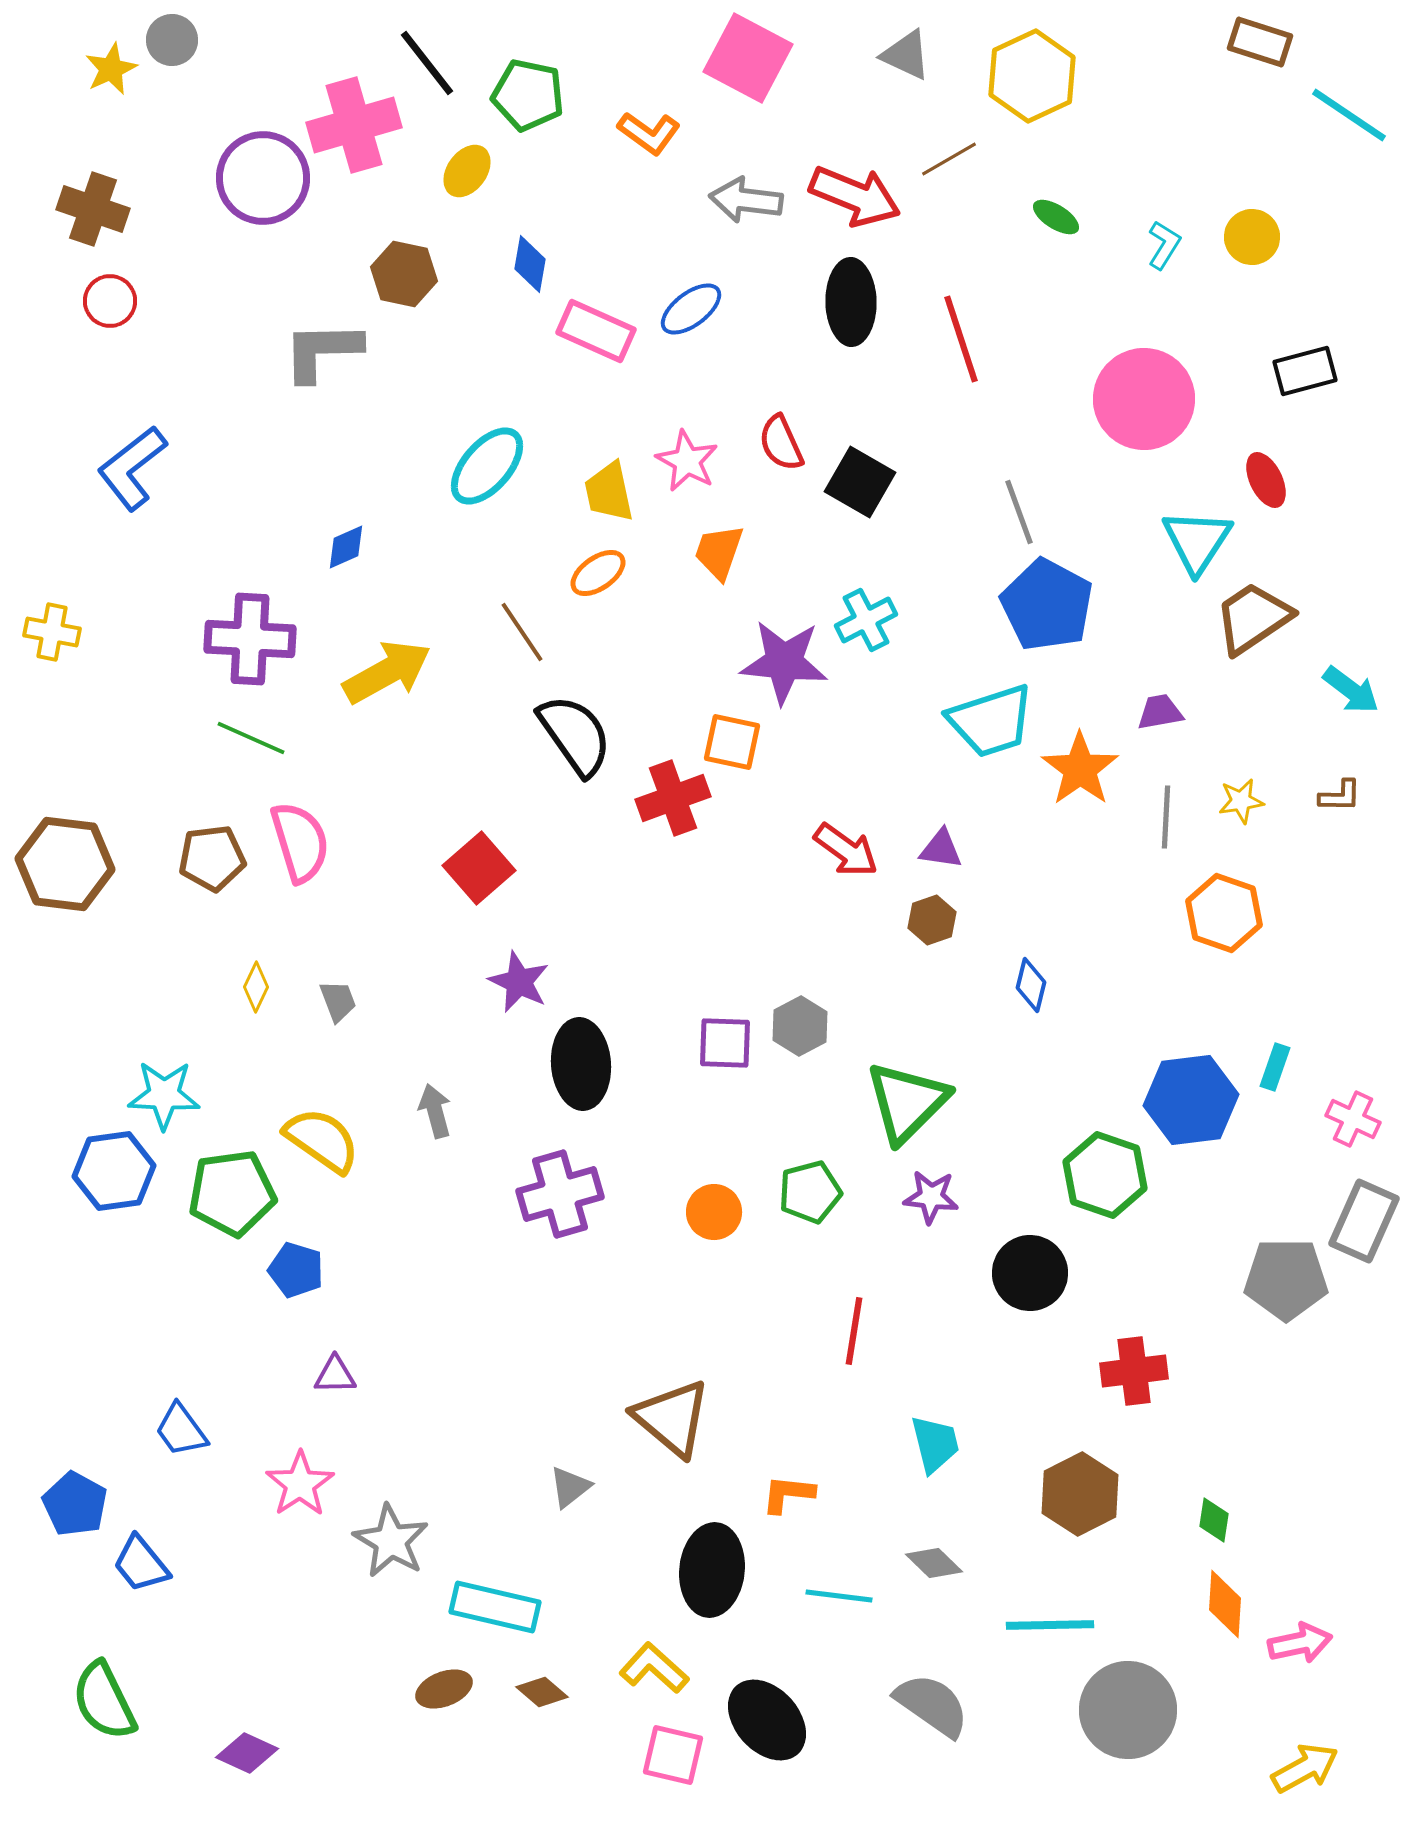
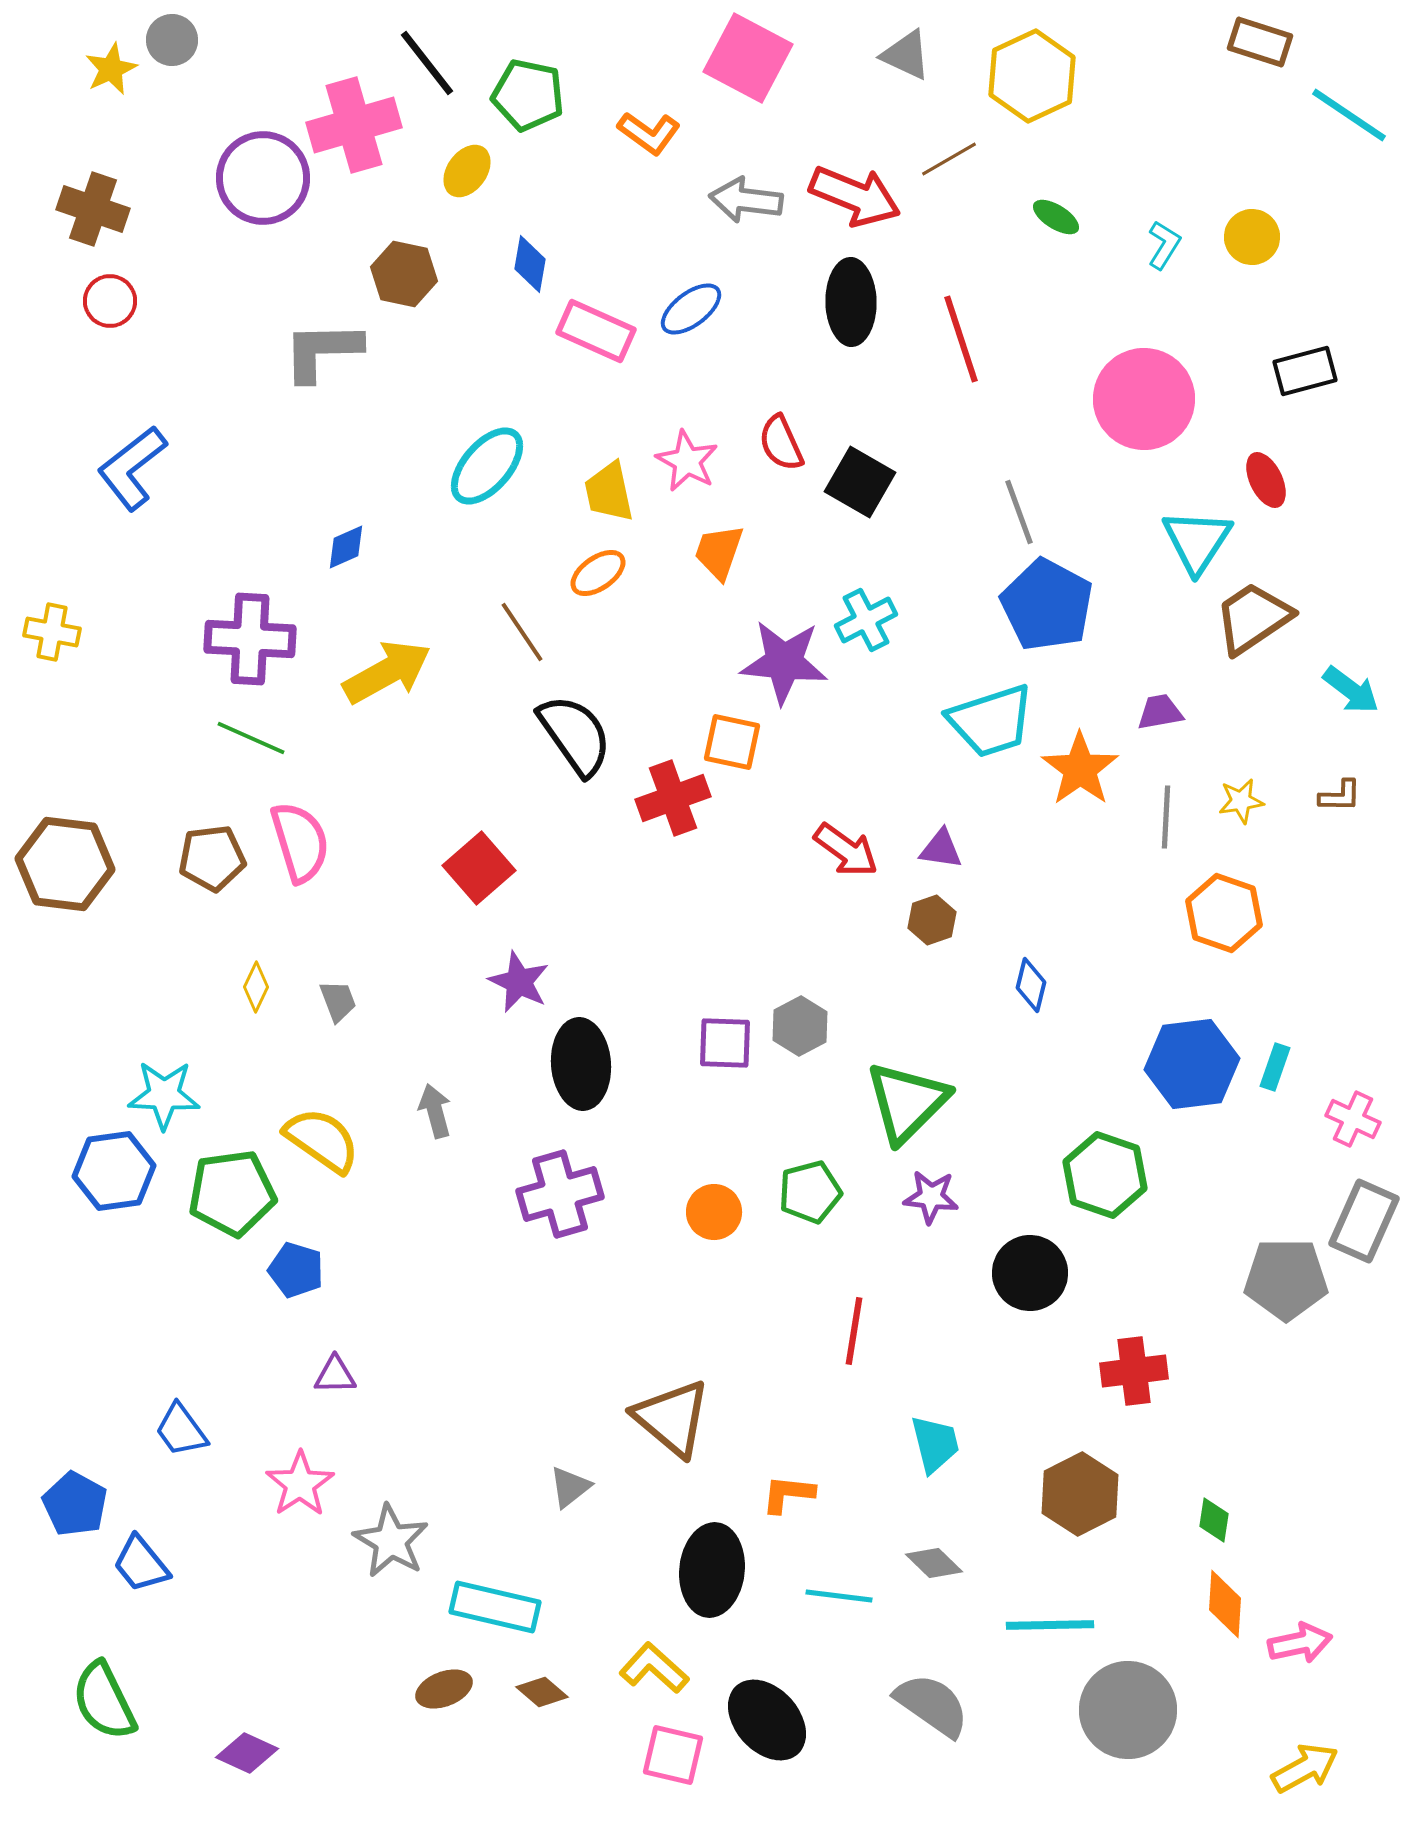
blue hexagon at (1191, 1100): moved 1 px right, 36 px up
